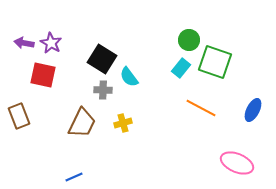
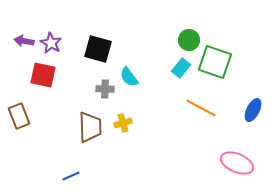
purple arrow: moved 2 px up
black square: moved 4 px left, 10 px up; rotated 16 degrees counterclockwise
gray cross: moved 2 px right, 1 px up
brown trapezoid: moved 8 px right, 4 px down; rotated 28 degrees counterclockwise
blue line: moved 3 px left, 1 px up
